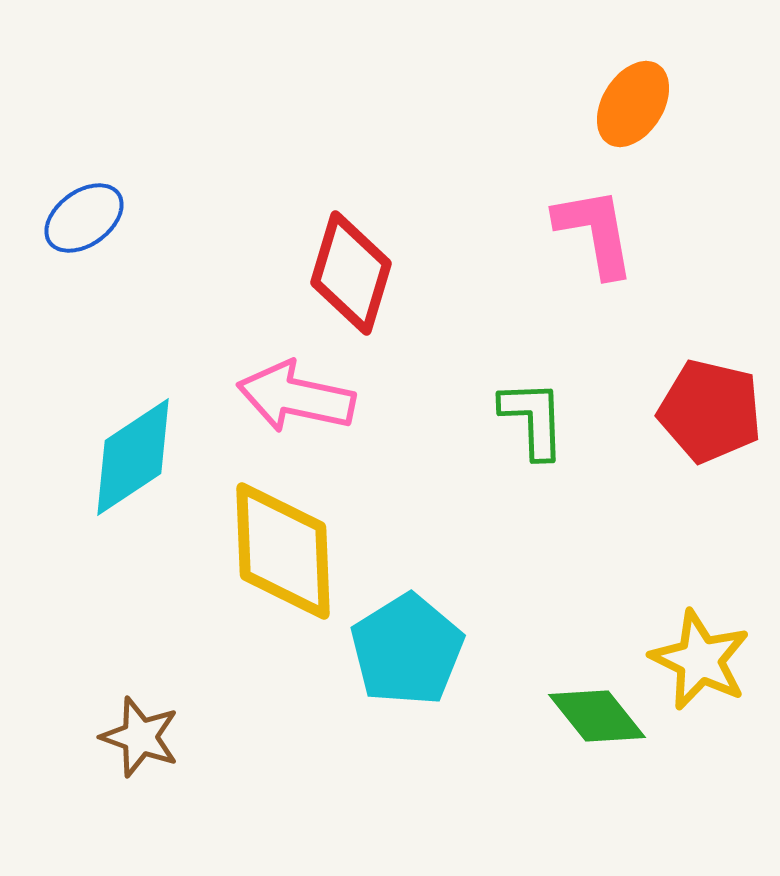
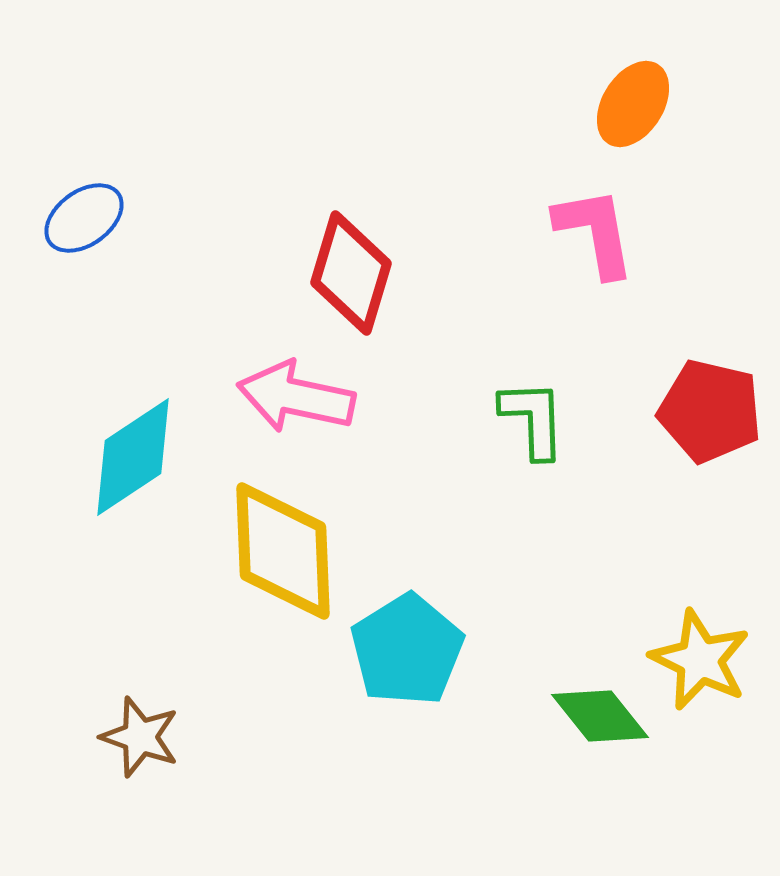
green diamond: moved 3 px right
